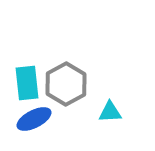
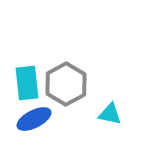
cyan triangle: moved 2 px down; rotated 15 degrees clockwise
